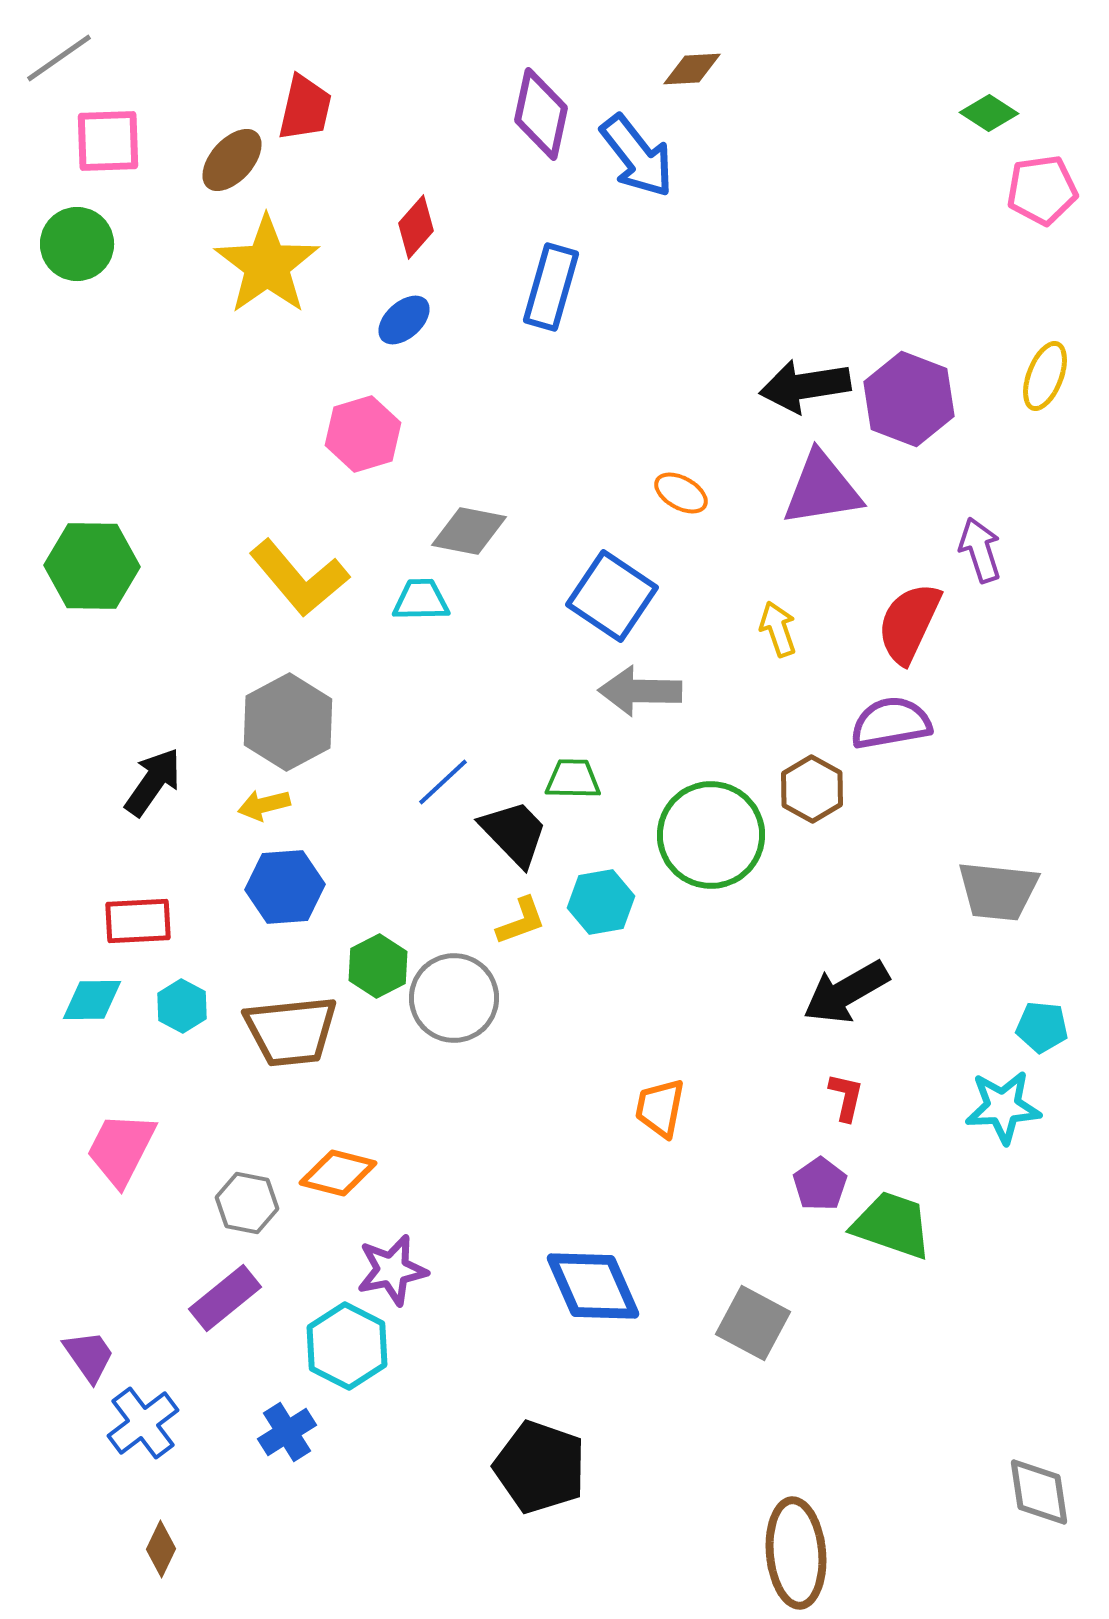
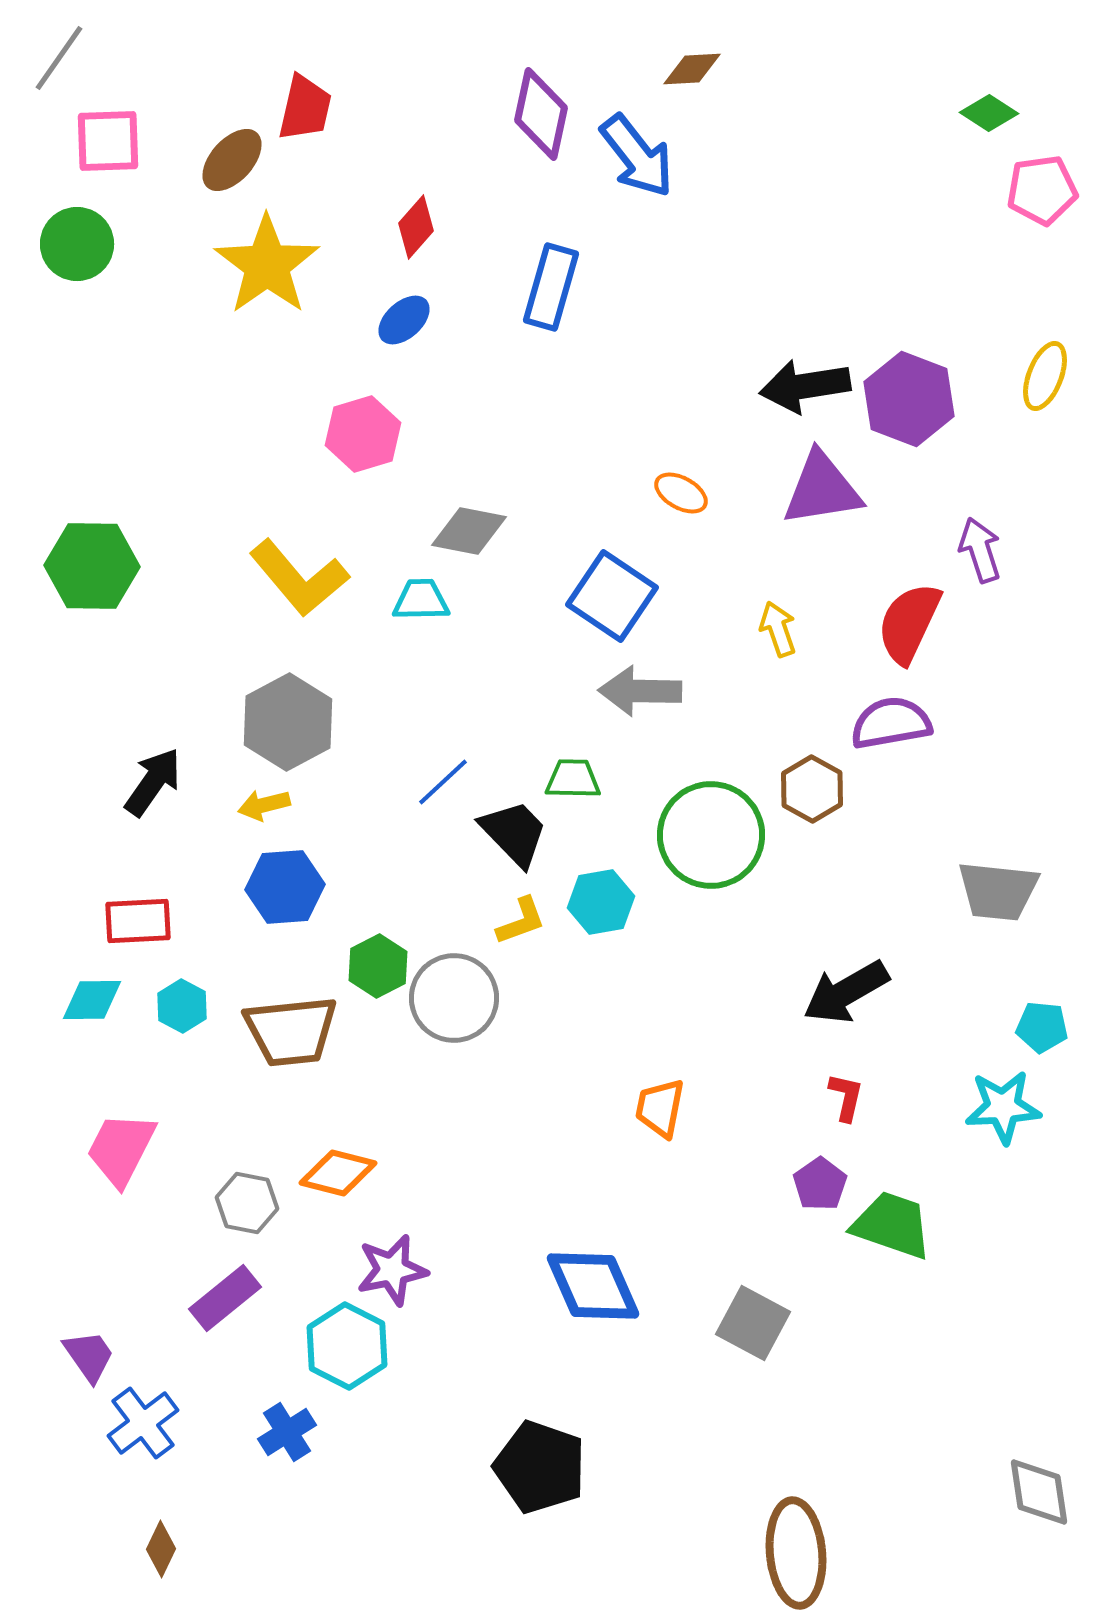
gray line at (59, 58): rotated 20 degrees counterclockwise
